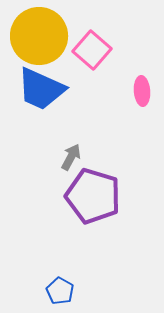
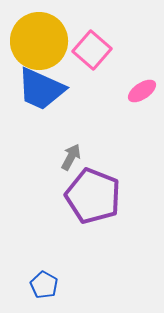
yellow circle: moved 5 px down
pink ellipse: rotated 60 degrees clockwise
purple pentagon: rotated 4 degrees clockwise
blue pentagon: moved 16 px left, 6 px up
